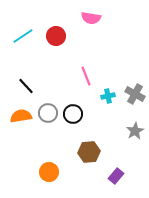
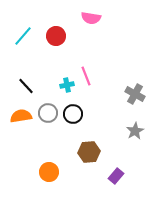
cyan line: rotated 15 degrees counterclockwise
cyan cross: moved 41 px left, 11 px up
